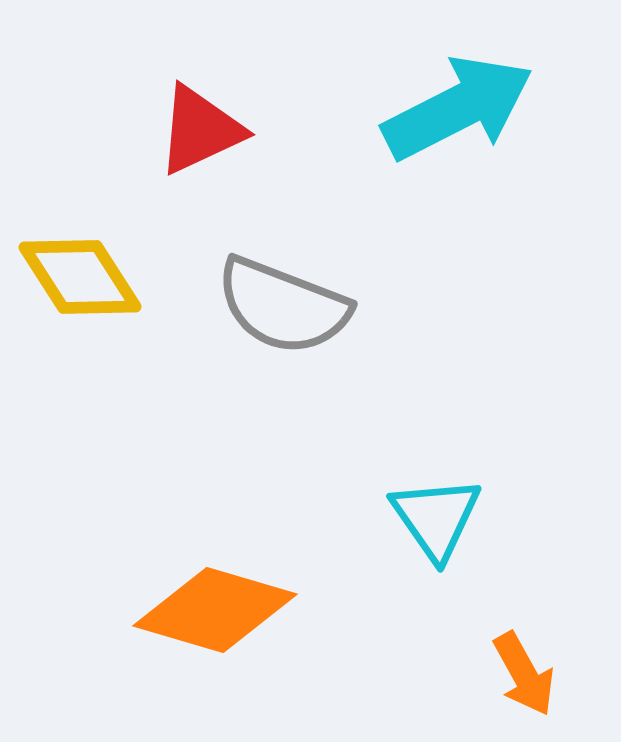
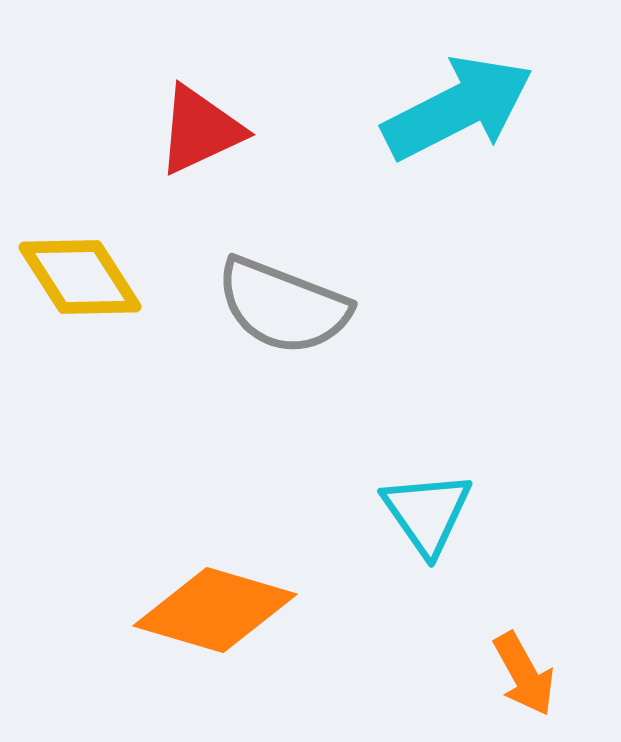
cyan triangle: moved 9 px left, 5 px up
